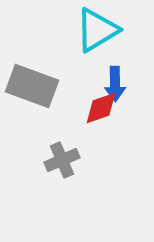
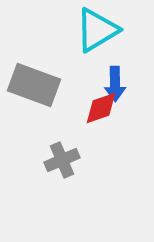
gray rectangle: moved 2 px right, 1 px up
